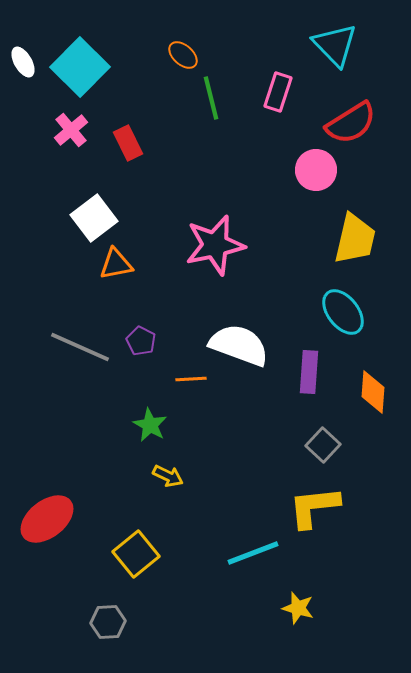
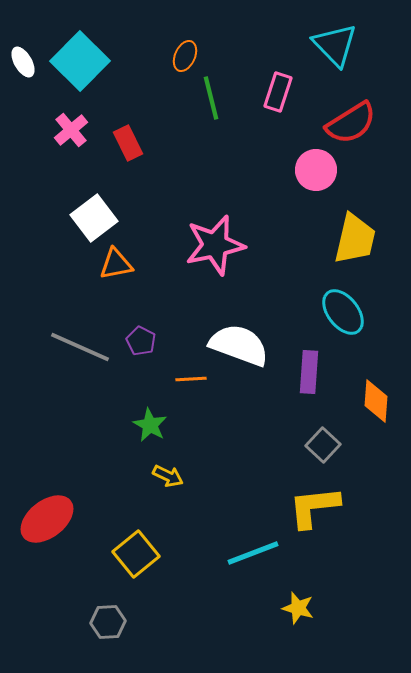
orange ellipse: moved 2 px right, 1 px down; rotated 72 degrees clockwise
cyan square: moved 6 px up
orange diamond: moved 3 px right, 9 px down
